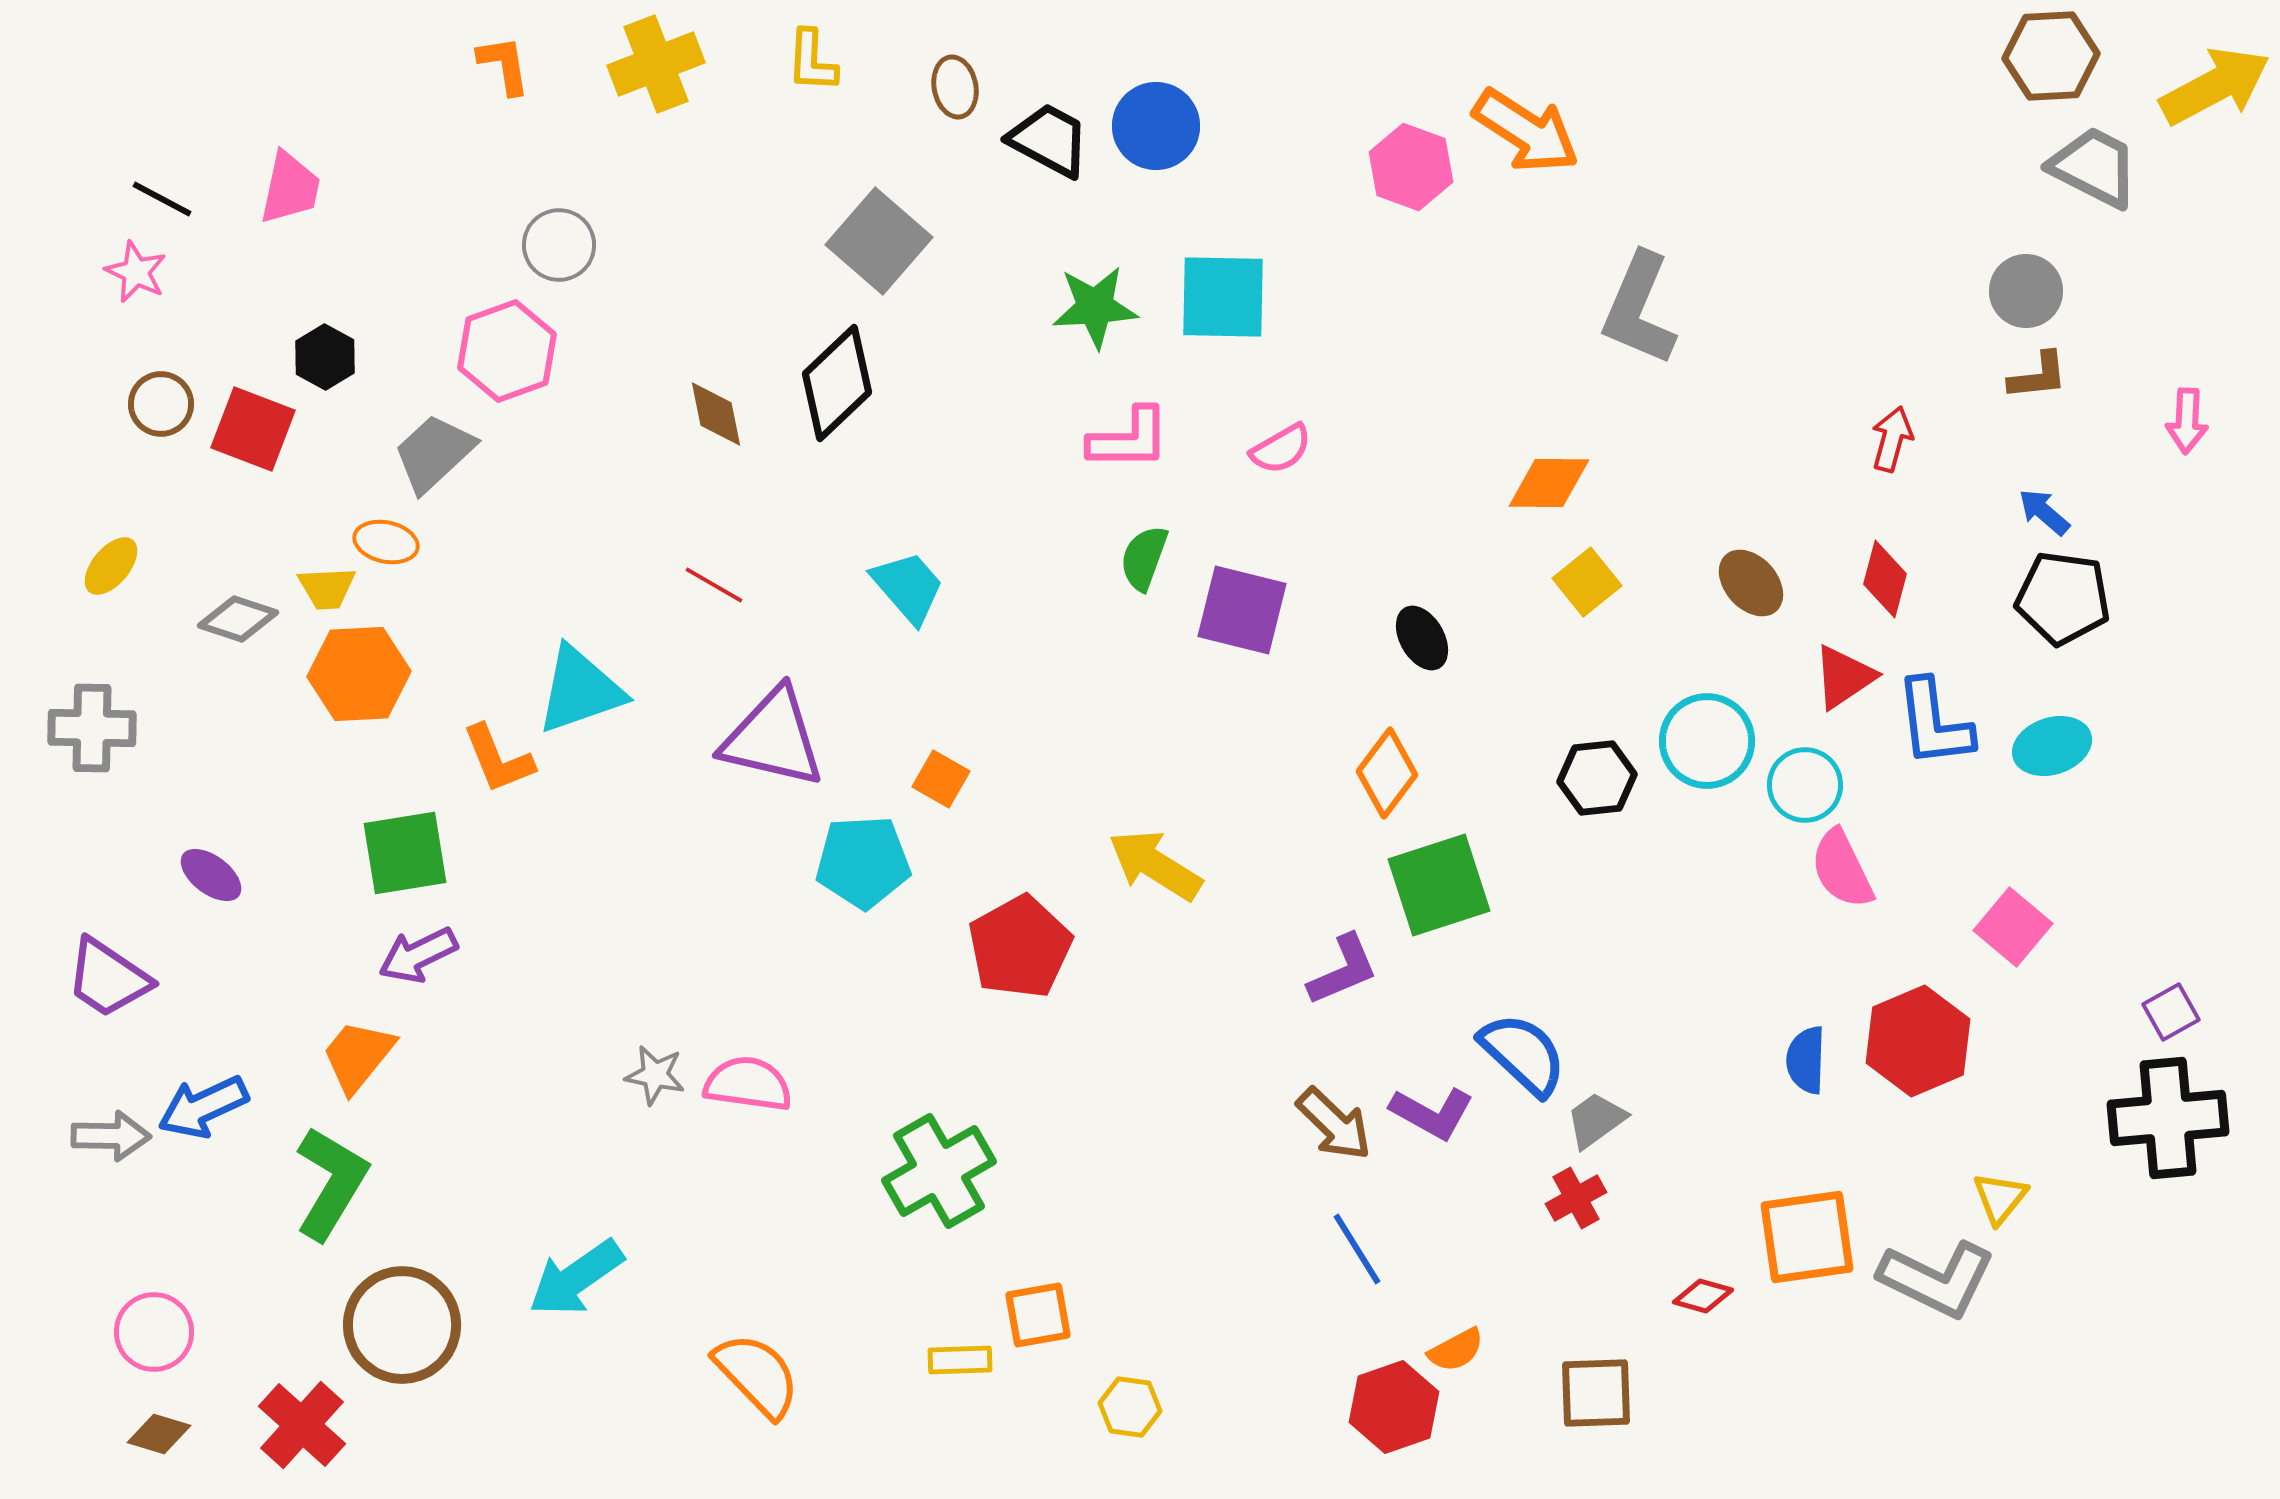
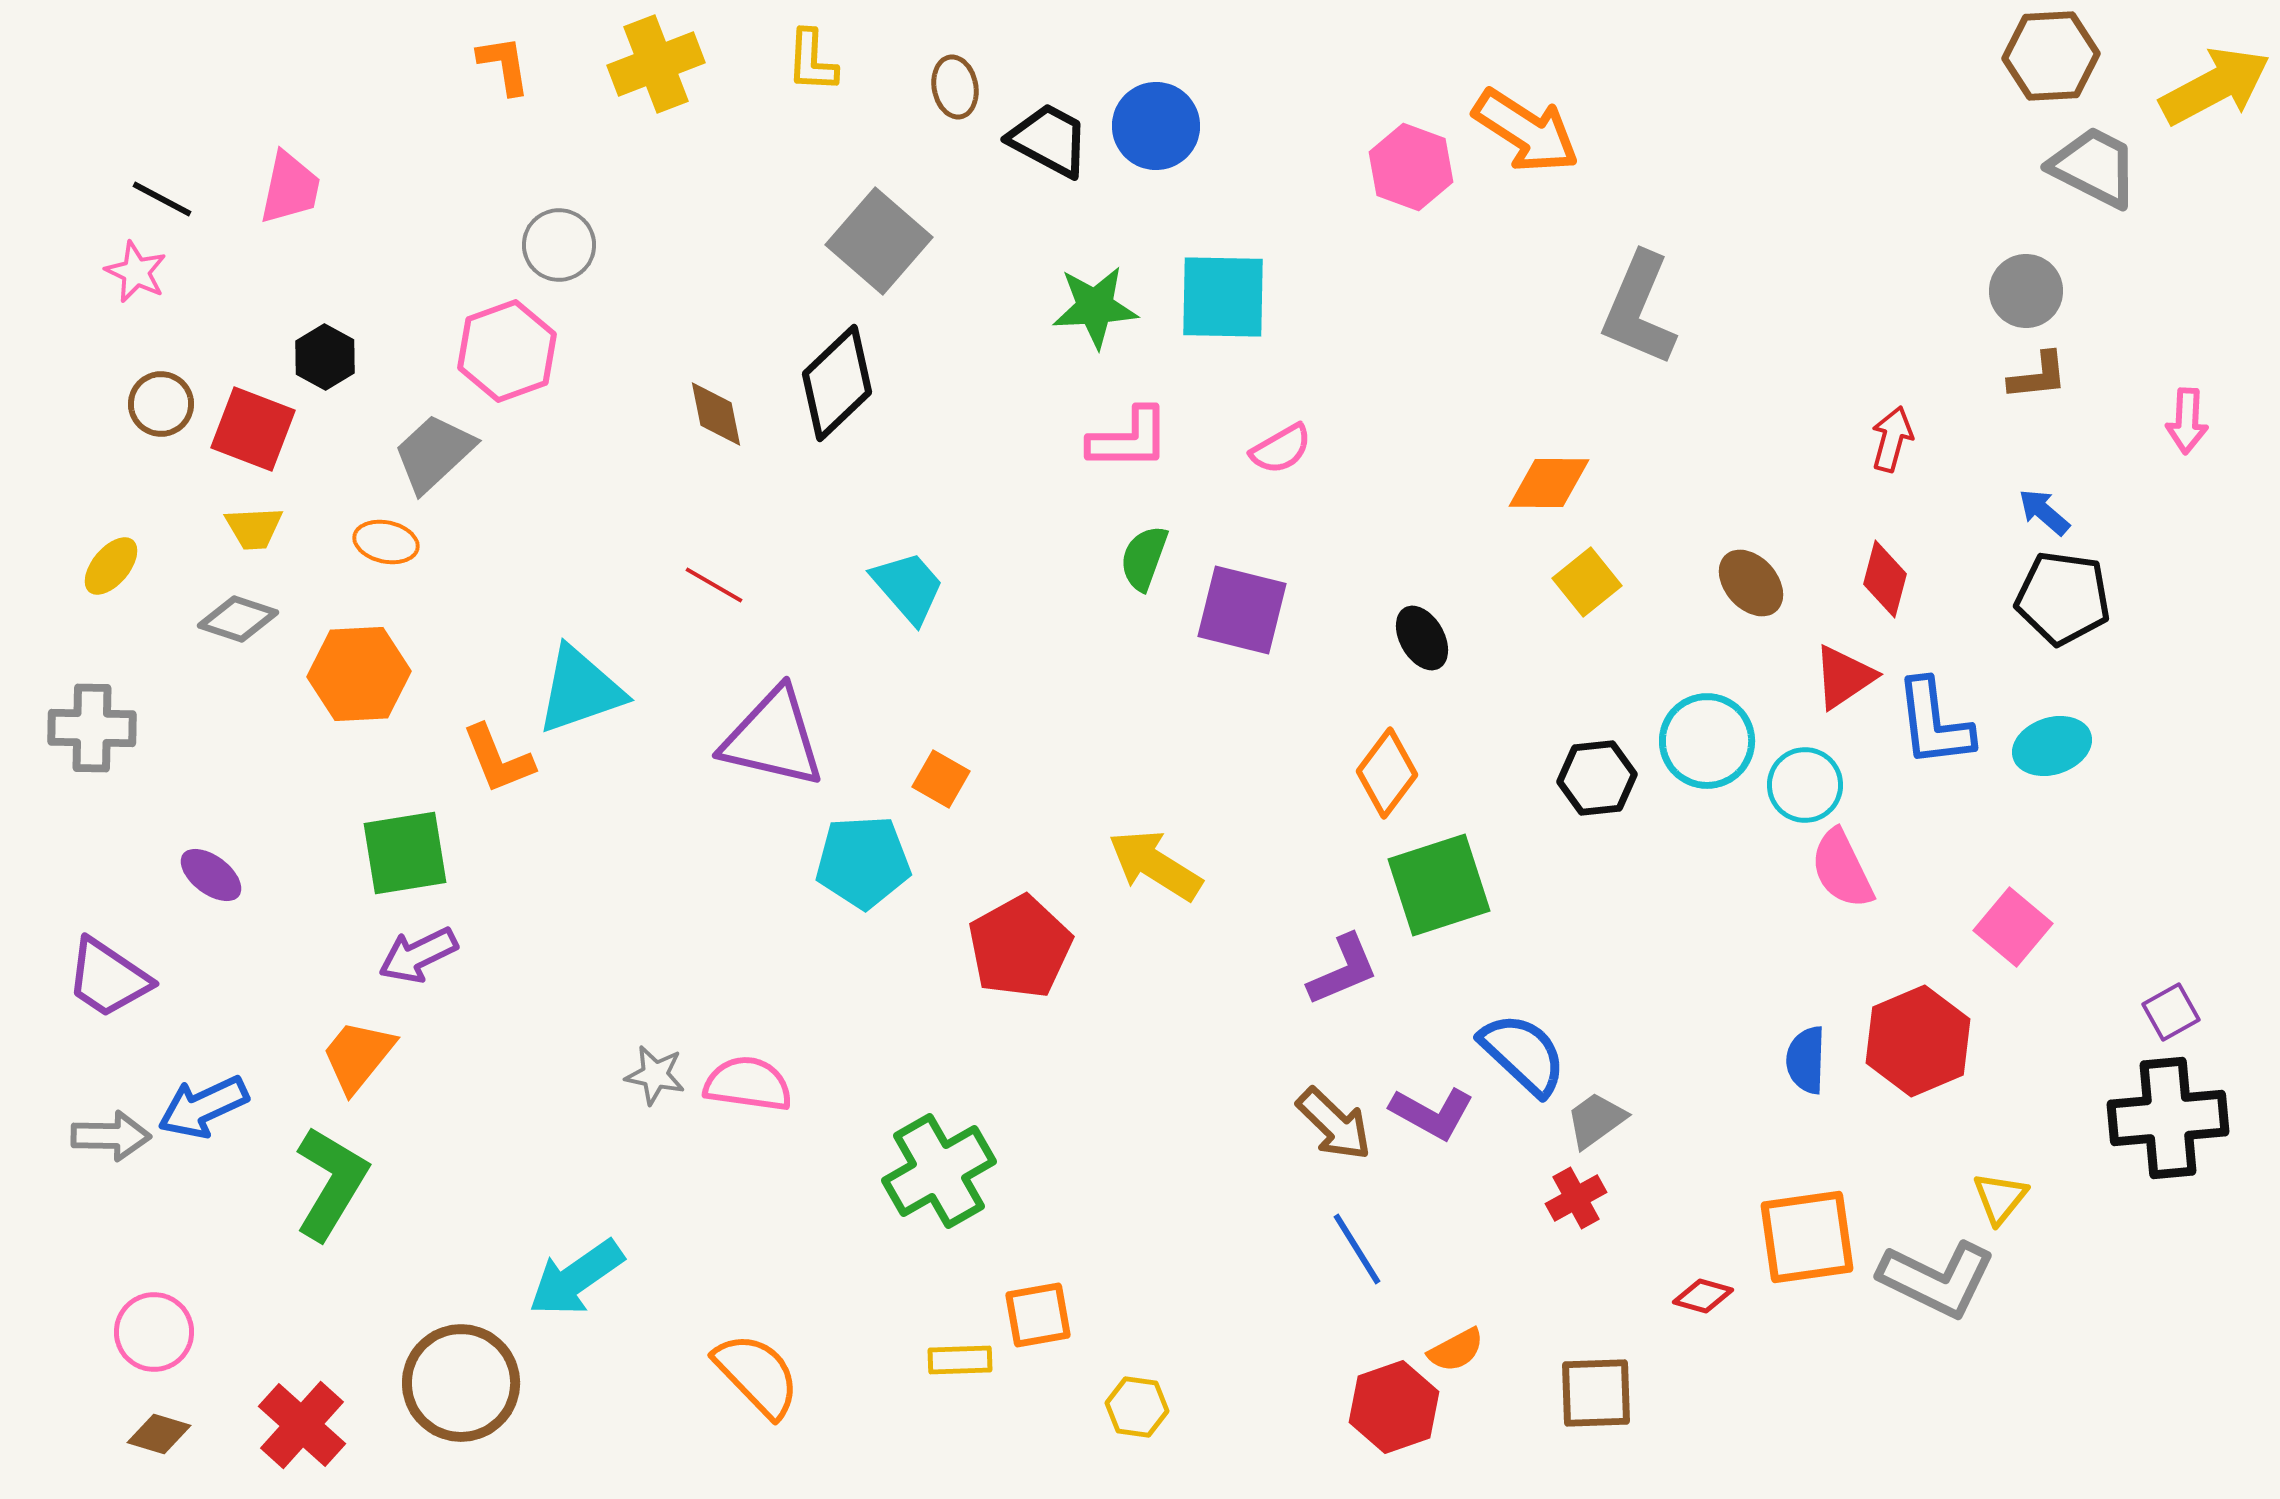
yellow trapezoid at (327, 588): moved 73 px left, 60 px up
brown circle at (402, 1325): moved 59 px right, 58 px down
yellow hexagon at (1130, 1407): moved 7 px right
